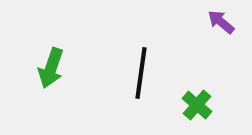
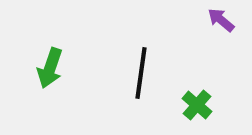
purple arrow: moved 2 px up
green arrow: moved 1 px left
